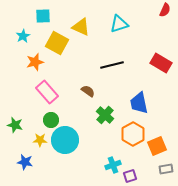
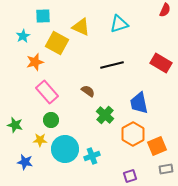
cyan circle: moved 9 px down
cyan cross: moved 21 px left, 9 px up
